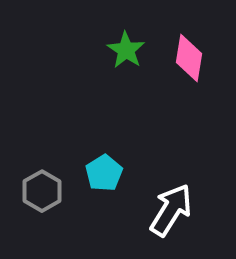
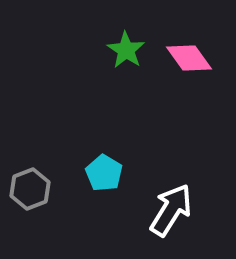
pink diamond: rotated 45 degrees counterclockwise
cyan pentagon: rotated 9 degrees counterclockwise
gray hexagon: moved 12 px left, 2 px up; rotated 9 degrees clockwise
